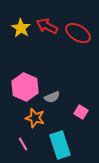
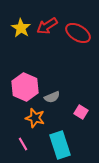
red arrow: rotated 60 degrees counterclockwise
